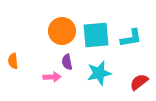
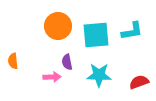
orange circle: moved 4 px left, 5 px up
cyan L-shape: moved 1 px right, 7 px up
cyan star: moved 2 px down; rotated 15 degrees clockwise
red semicircle: rotated 18 degrees clockwise
